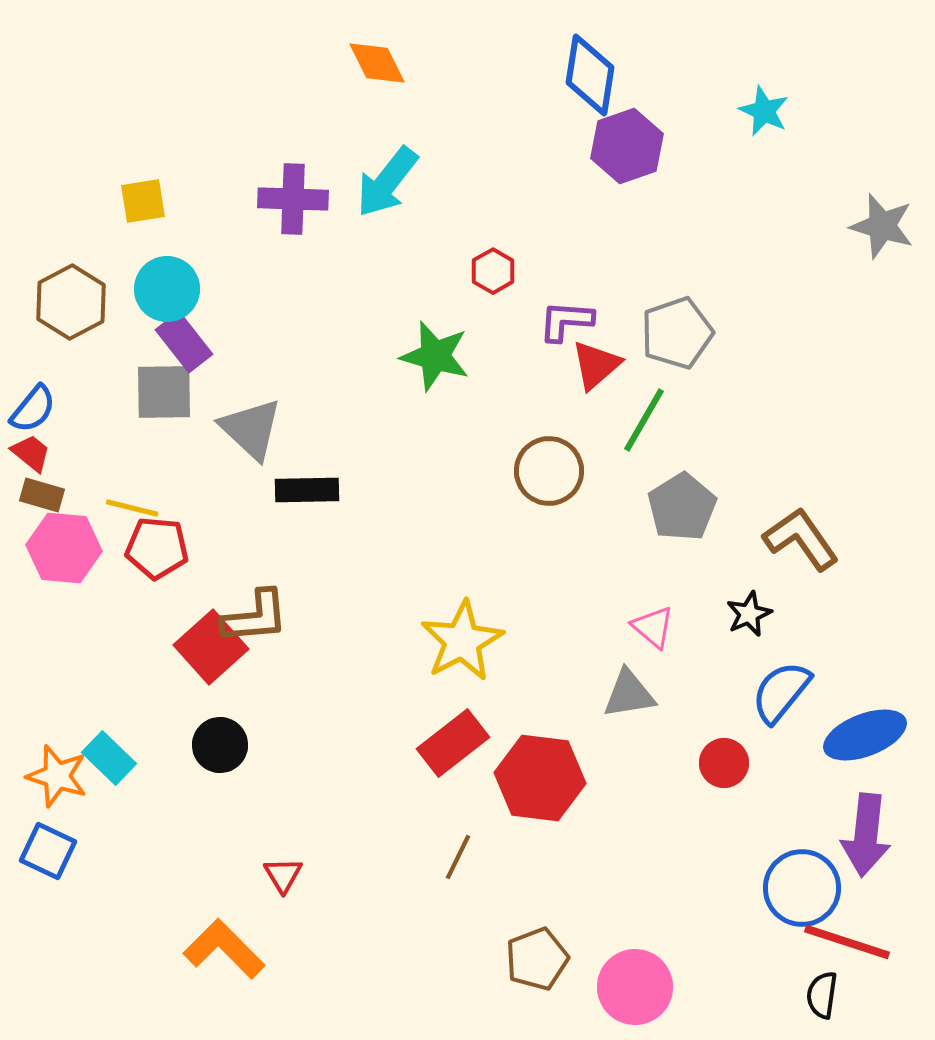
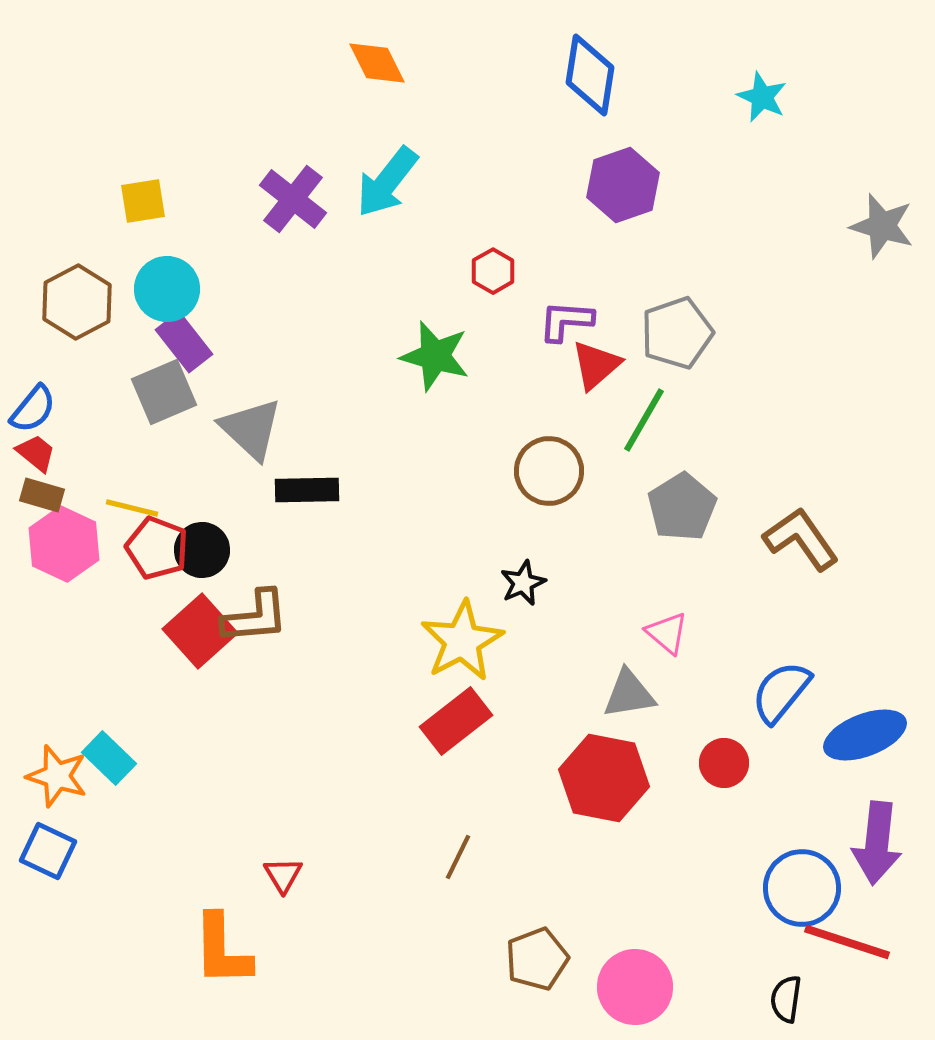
cyan star at (764, 111): moved 2 px left, 14 px up
purple hexagon at (627, 146): moved 4 px left, 39 px down
purple cross at (293, 199): rotated 36 degrees clockwise
brown hexagon at (71, 302): moved 6 px right
gray square at (164, 392): rotated 22 degrees counterclockwise
red trapezoid at (31, 453): moved 5 px right
pink hexagon at (64, 548): moved 4 px up; rotated 20 degrees clockwise
red pentagon at (157, 548): rotated 16 degrees clockwise
black star at (749, 614): moved 226 px left, 31 px up
pink triangle at (653, 627): moved 14 px right, 6 px down
red square at (211, 647): moved 11 px left, 16 px up
red rectangle at (453, 743): moved 3 px right, 22 px up
black circle at (220, 745): moved 18 px left, 195 px up
red hexagon at (540, 778): moved 64 px right; rotated 4 degrees clockwise
purple arrow at (866, 835): moved 11 px right, 8 px down
orange L-shape at (224, 949): moved 2 px left, 1 px down; rotated 136 degrees counterclockwise
black semicircle at (822, 995): moved 36 px left, 4 px down
